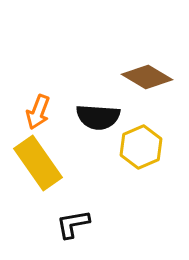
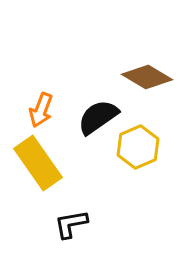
orange arrow: moved 3 px right, 2 px up
black semicircle: rotated 141 degrees clockwise
yellow hexagon: moved 3 px left
black L-shape: moved 2 px left
